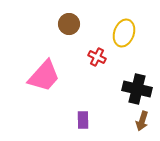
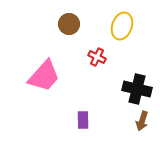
yellow ellipse: moved 2 px left, 7 px up
